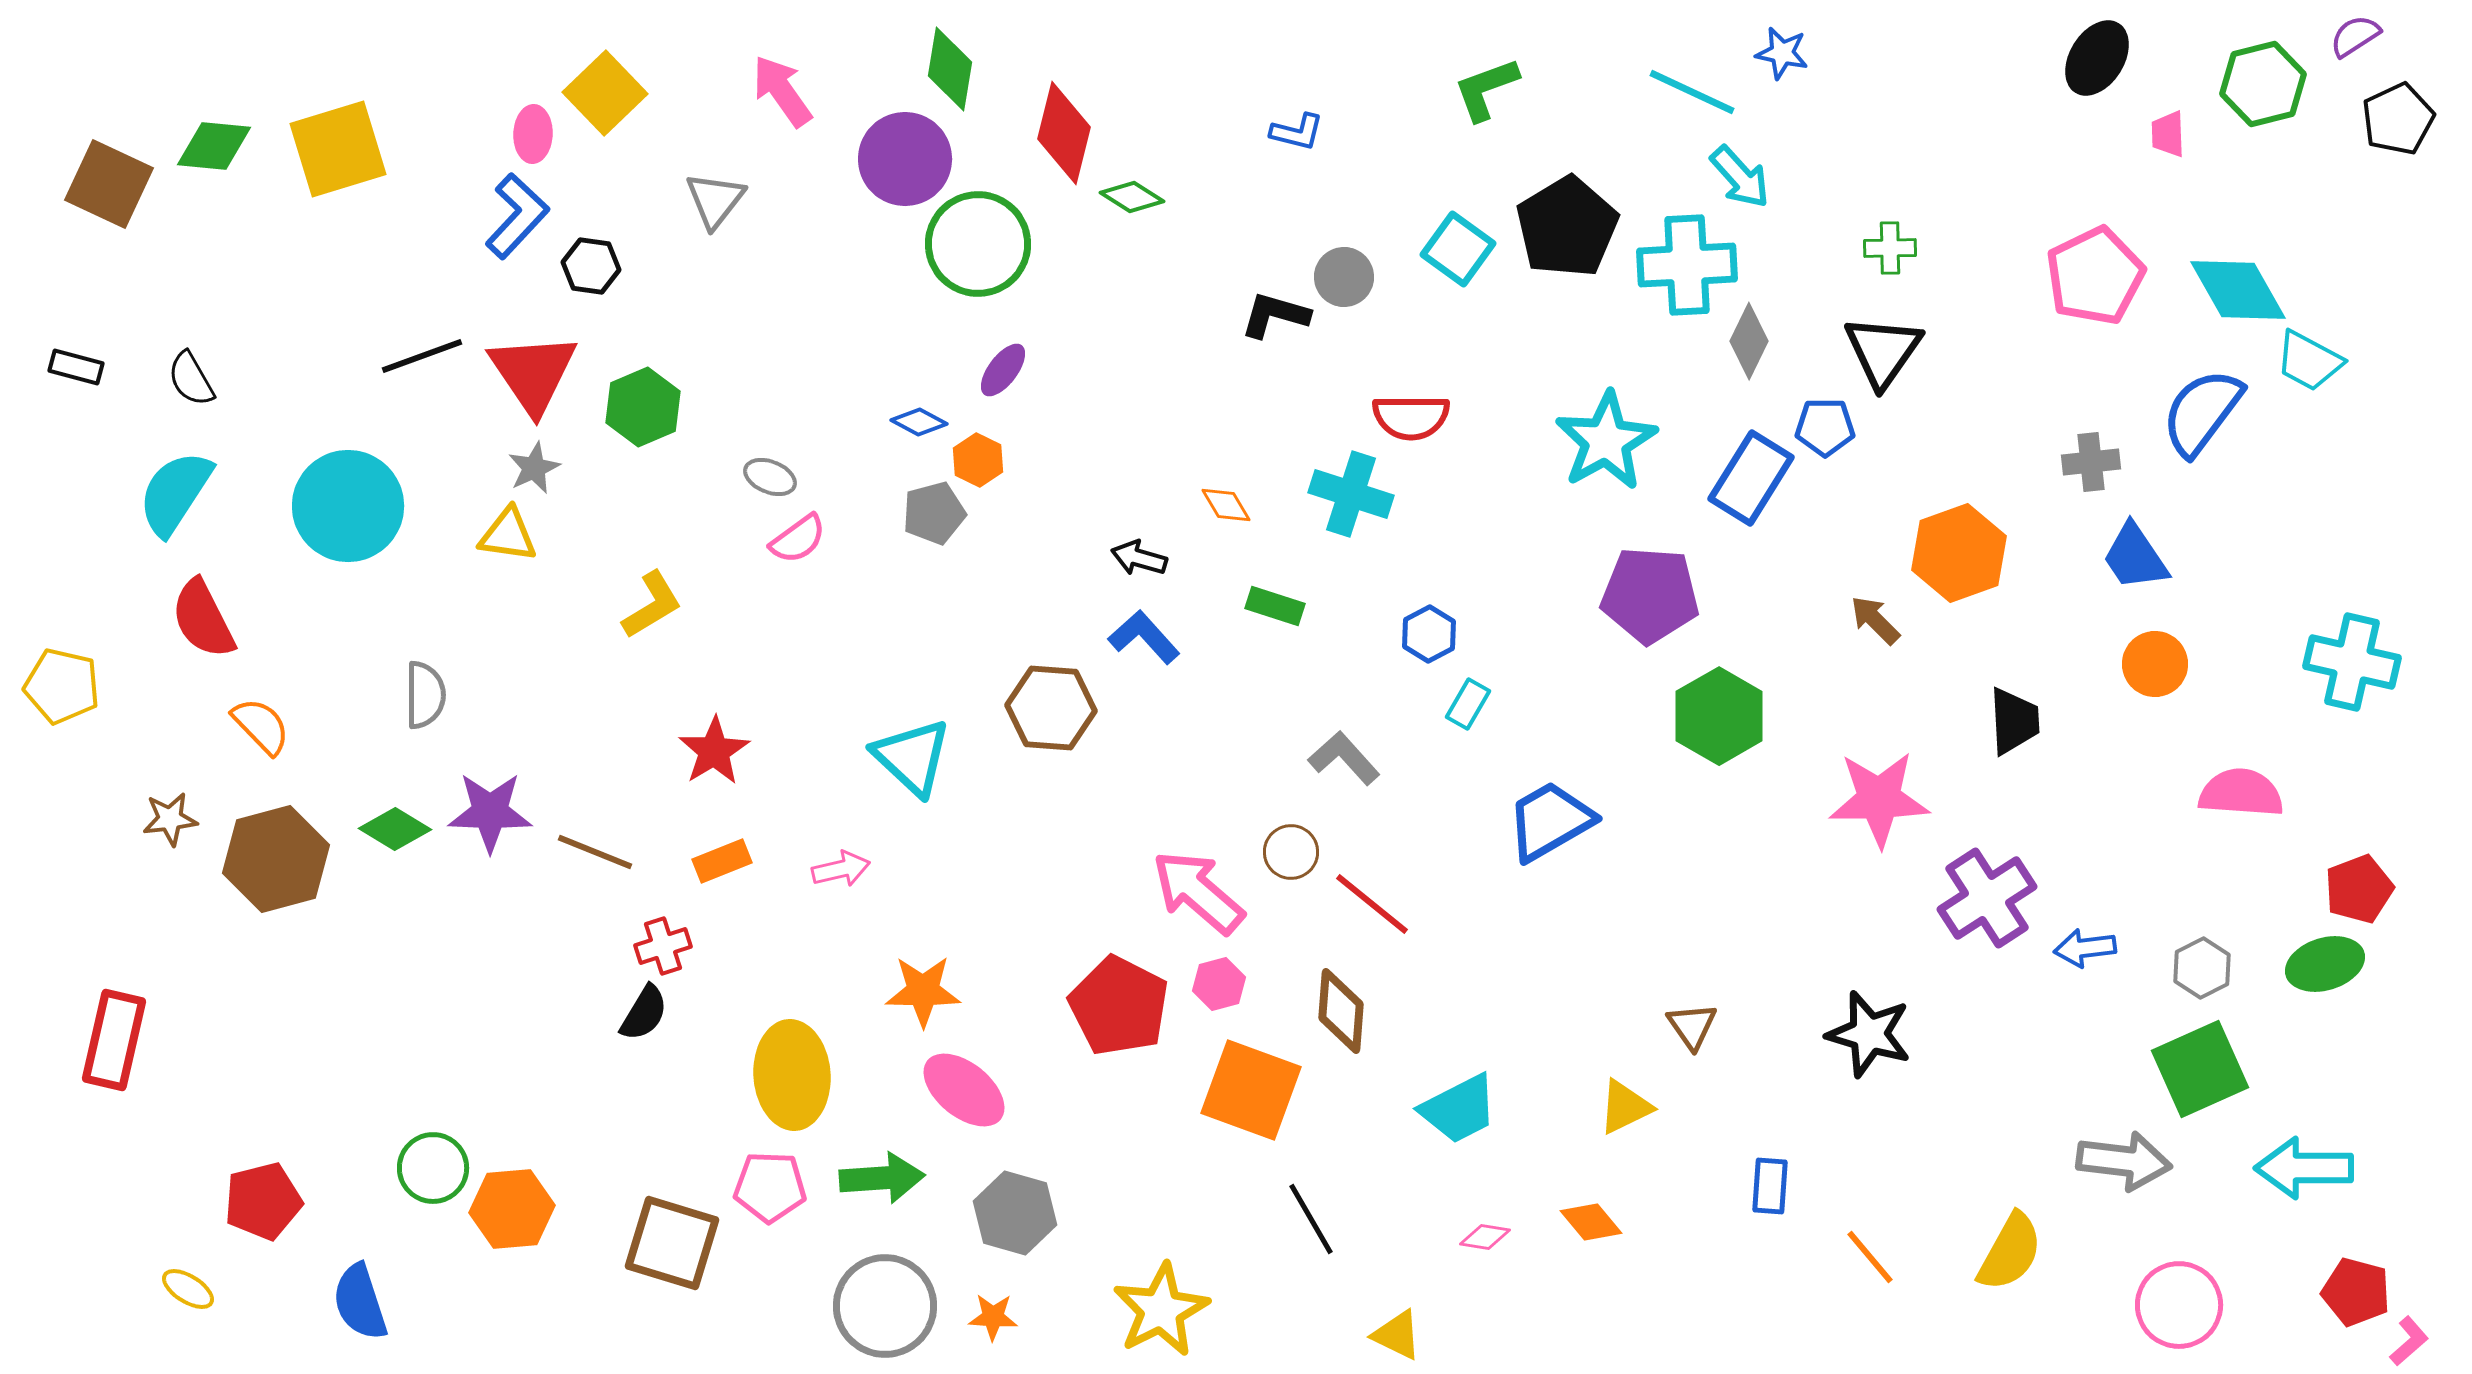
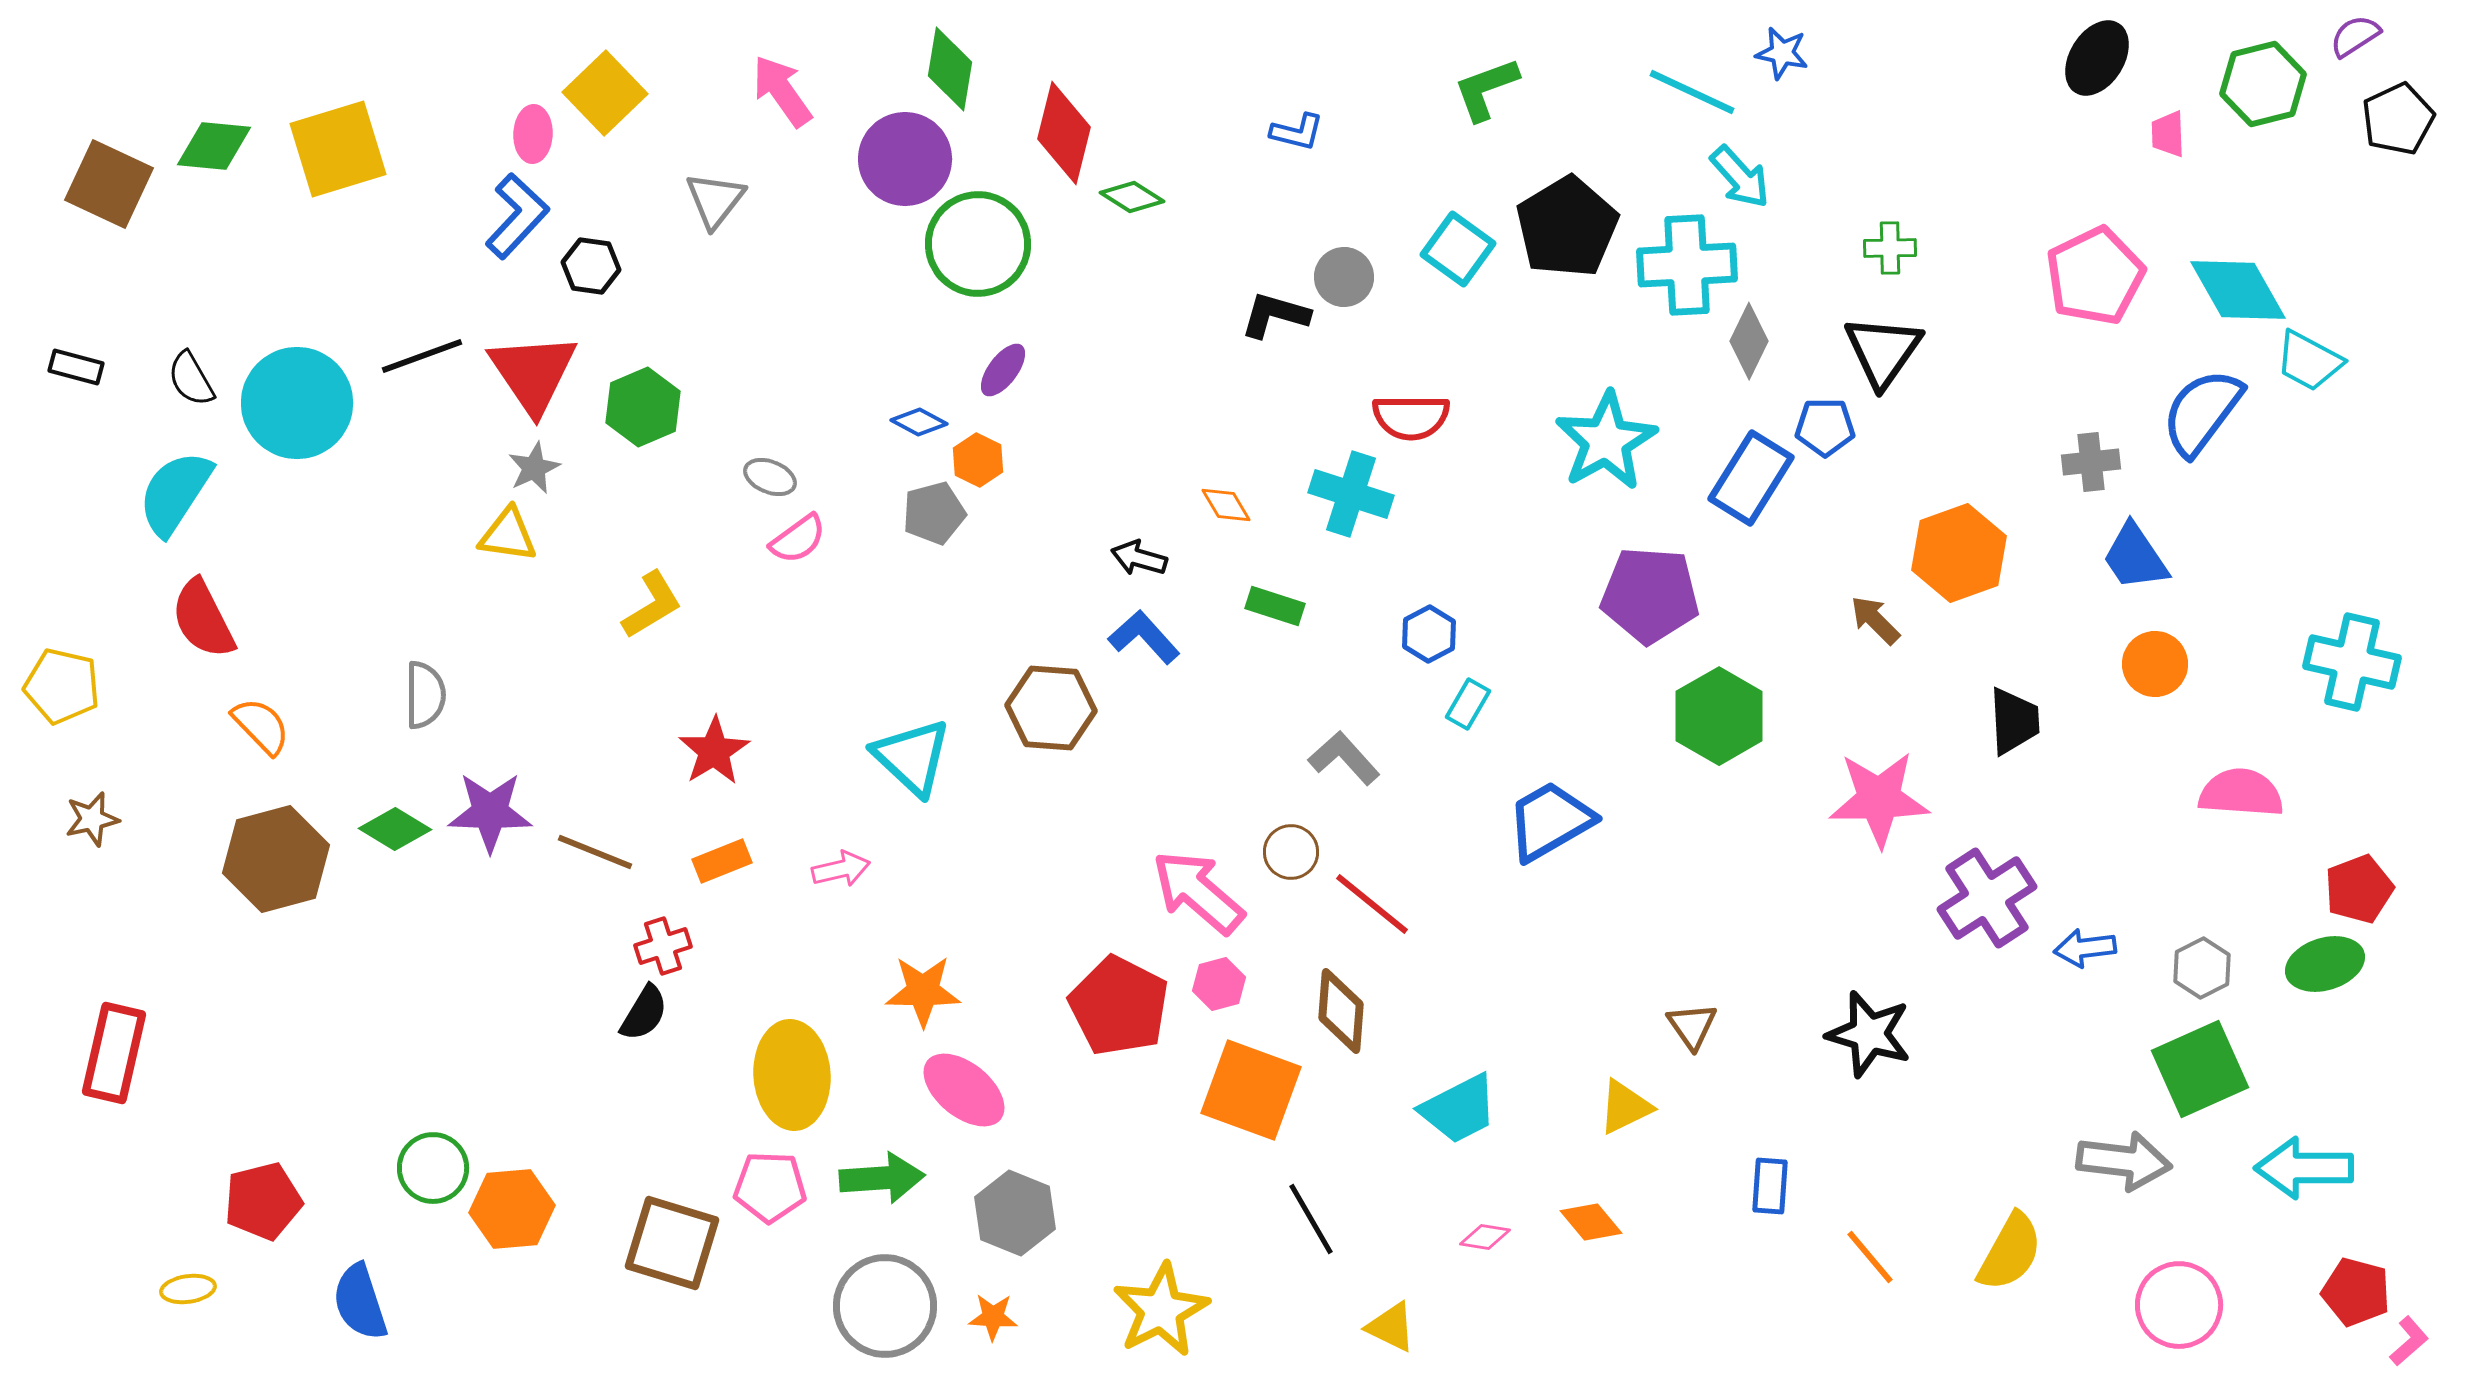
cyan circle at (348, 506): moved 51 px left, 103 px up
brown star at (170, 819): moved 78 px left; rotated 6 degrees counterclockwise
red rectangle at (114, 1040): moved 13 px down
gray hexagon at (1015, 1213): rotated 6 degrees clockwise
yellow ellipse at (188, 1289): rotated 40 degrees counterclockwise
yellow triangle at (1397, 1335): moved 6 px left, 8 px up
